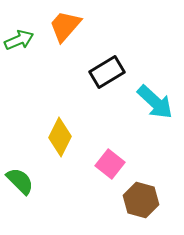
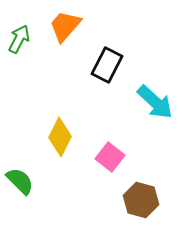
green arrow: moved 1 px up; rotated 40 degrees counterclockwise
black rectangle: moved 7 px up; rotated 32 degrees counterclockwise
pink square: moved 7 px up
